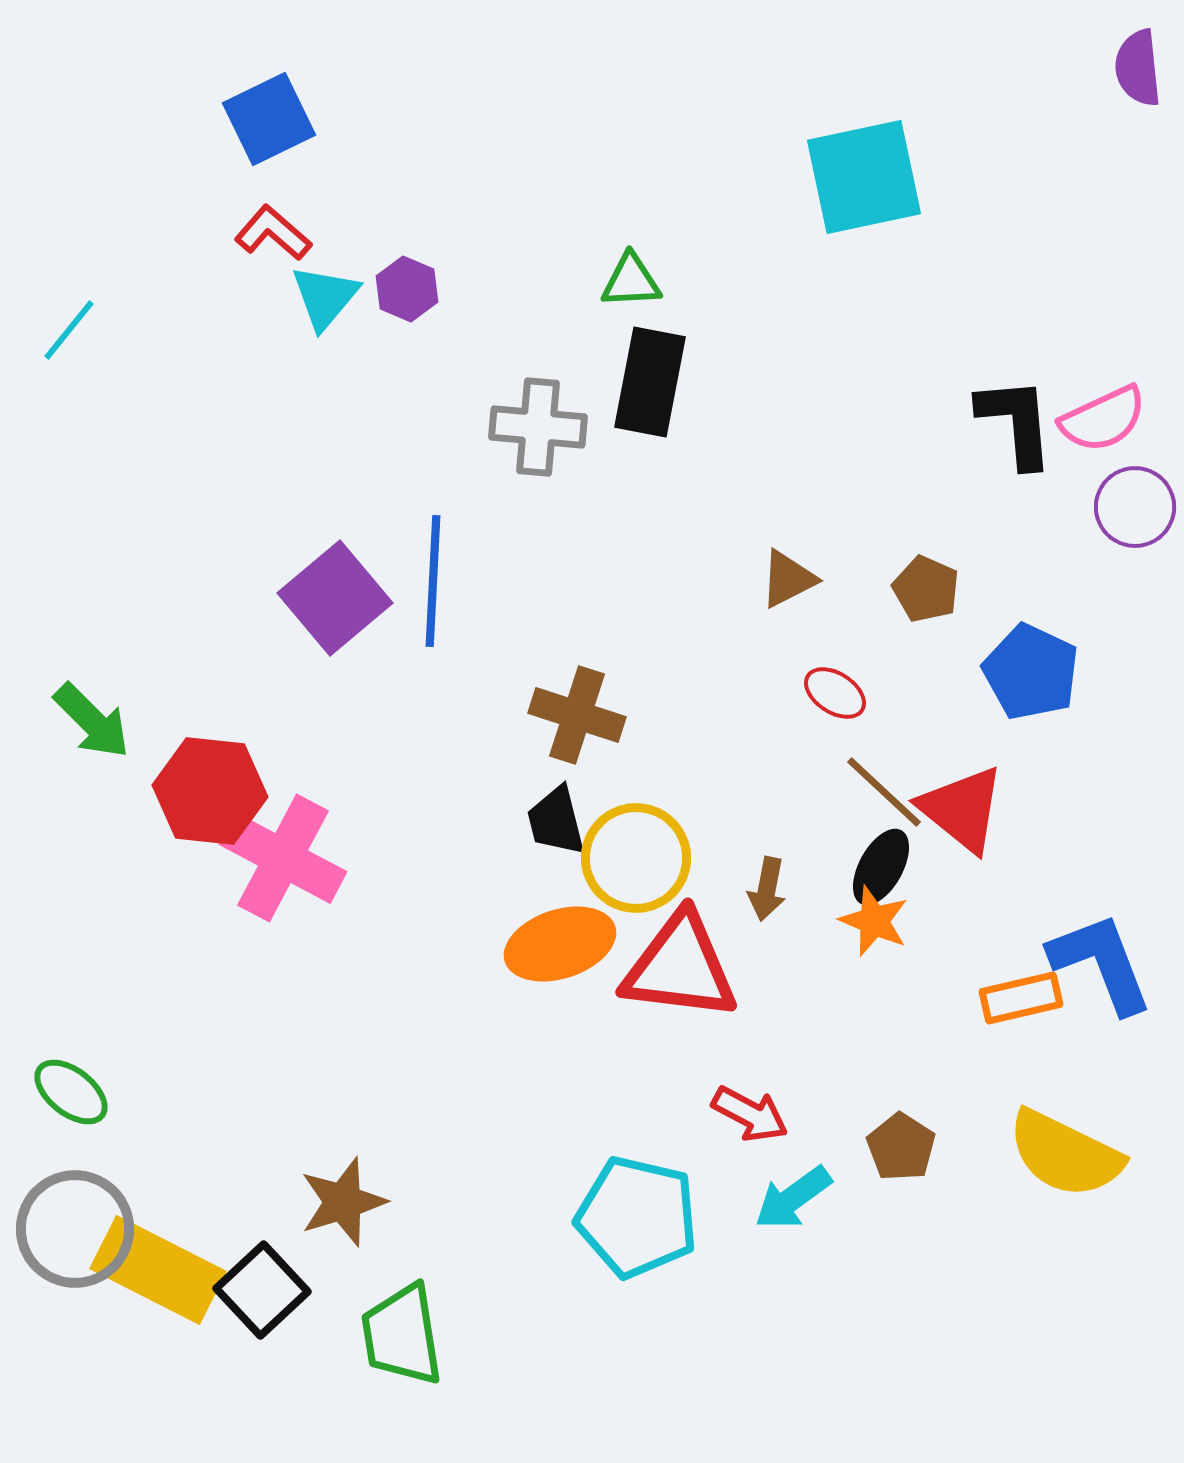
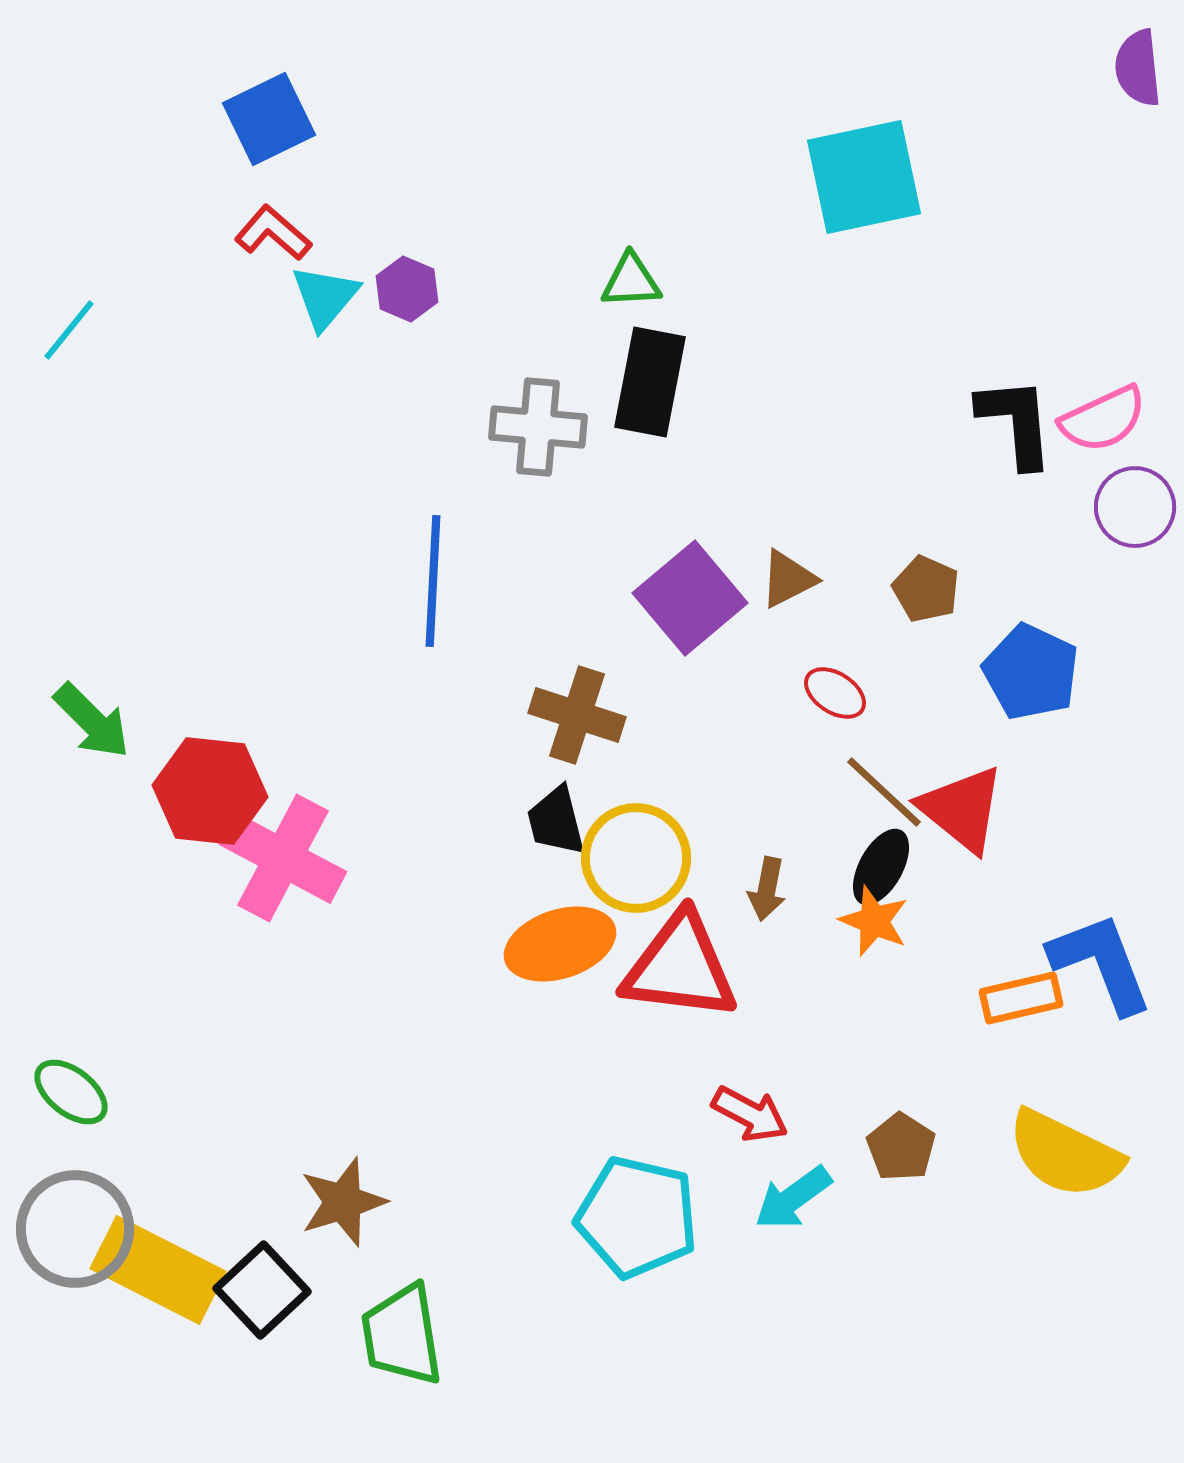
purple square at (335, 598): moved 355 px right
